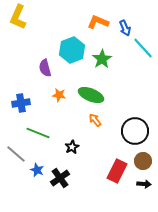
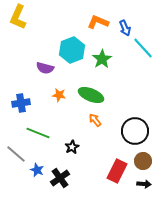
purple semicircle: rotated 60 degrees counterclockwise
